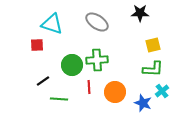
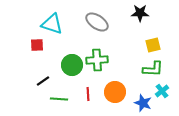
red line: moved 1 px left, 7 px down
